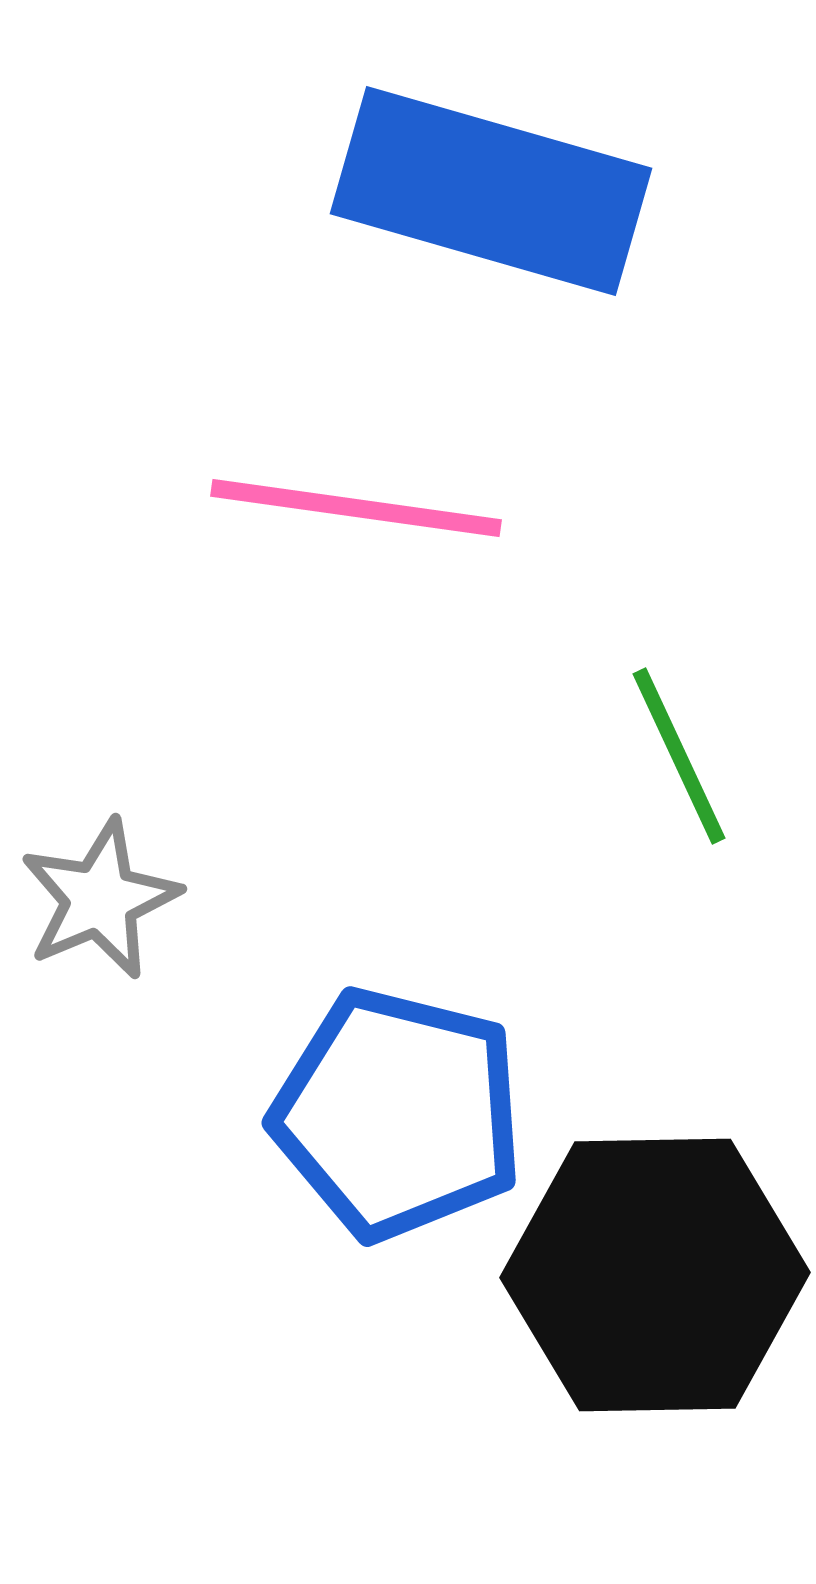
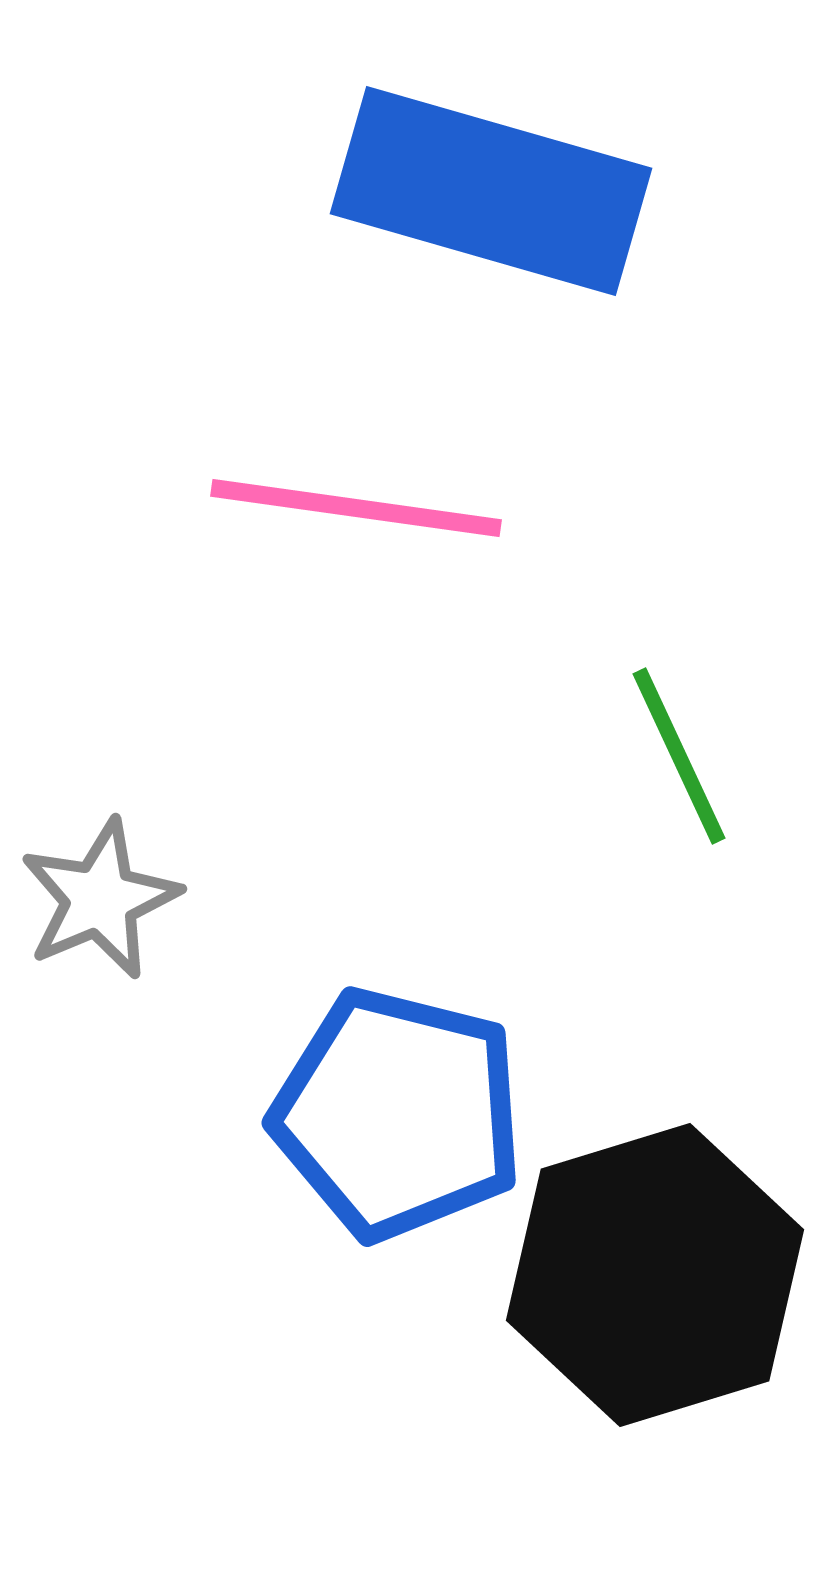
black hexagon: rotated 16 degrees counterclockwise
